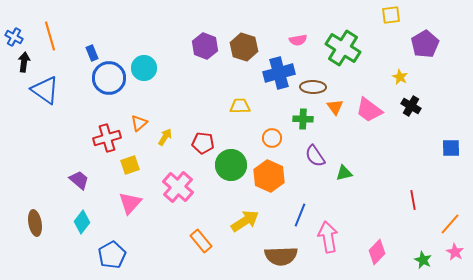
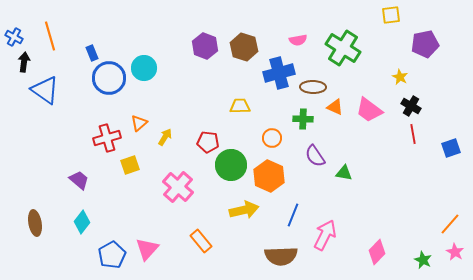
purple pentagon at (425, 44): rotated 20 degrees clockwise
orange triangle at (335, 107): rotated 30 degrees counterclockwise
red pentagon at (203, 143): moved 5 px right, 1 px up
blue square at (451, 148): rotated 18 degrees counterclockwise
green triangle at (344, 173): rotated 24 degrees clockwise
red line at (413, 200): moved 66 px up
pink triangle at (130, 203): moved 17 px right, 46 px down
blue line at (300, 215): moved 7 px left
yellow arrow at (245, 221): moved 1 px left, 11 px up; rotated 20 degrees clockwise
pink arrow at (328, 237): moved 3 px left, 2 px up; rotated 36 degrees clockwise
